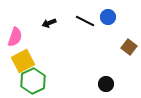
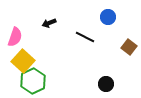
black line: moved 16 px down
yellow square: rotated 20 degrees counterclockwise
